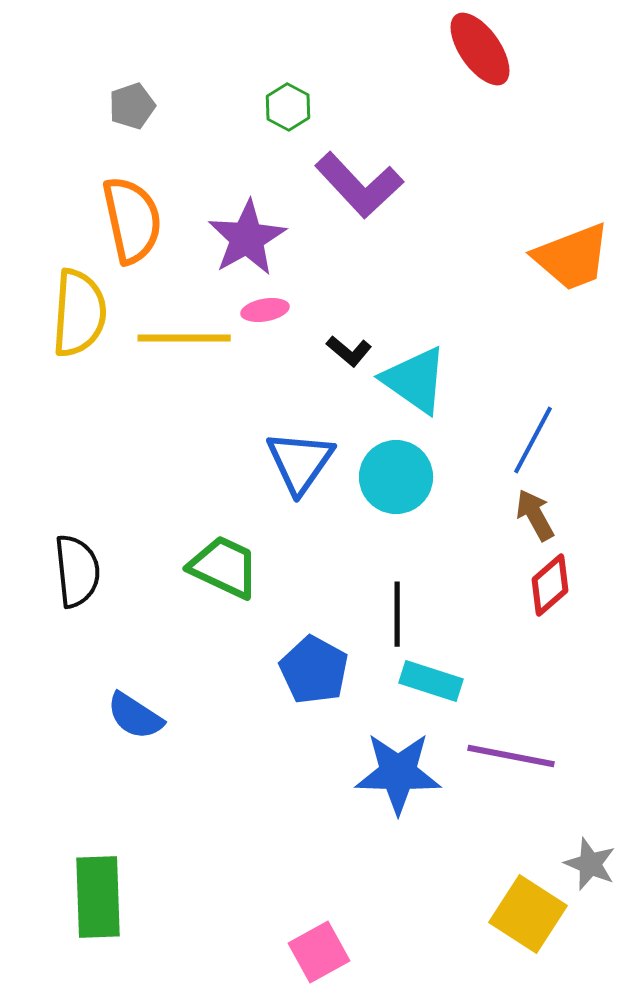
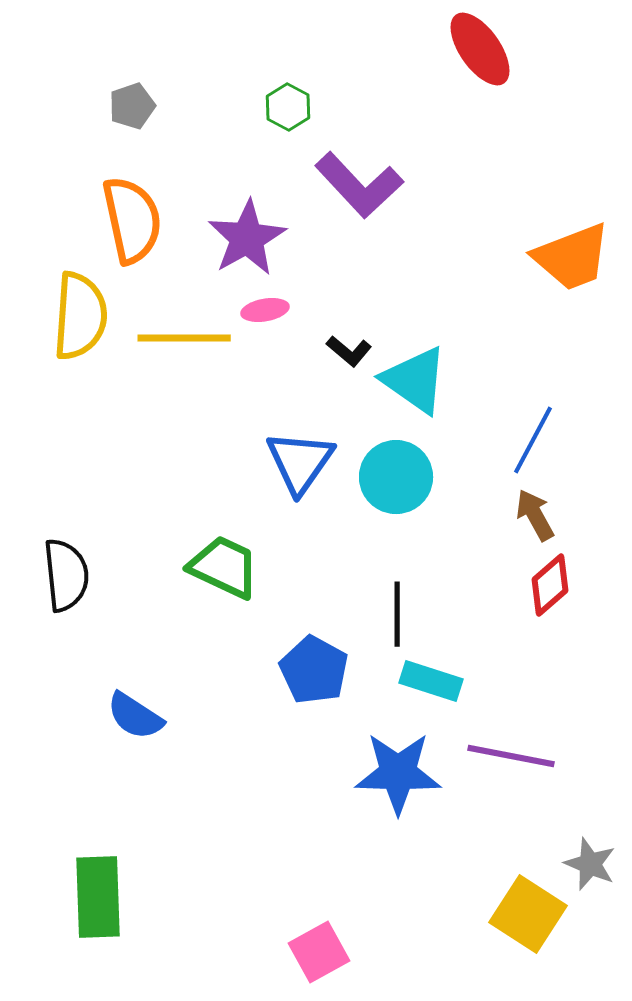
yellow semicircle: moved 1 px right, 3 px down
black semicircle: moved 11 px left, 4 px down
